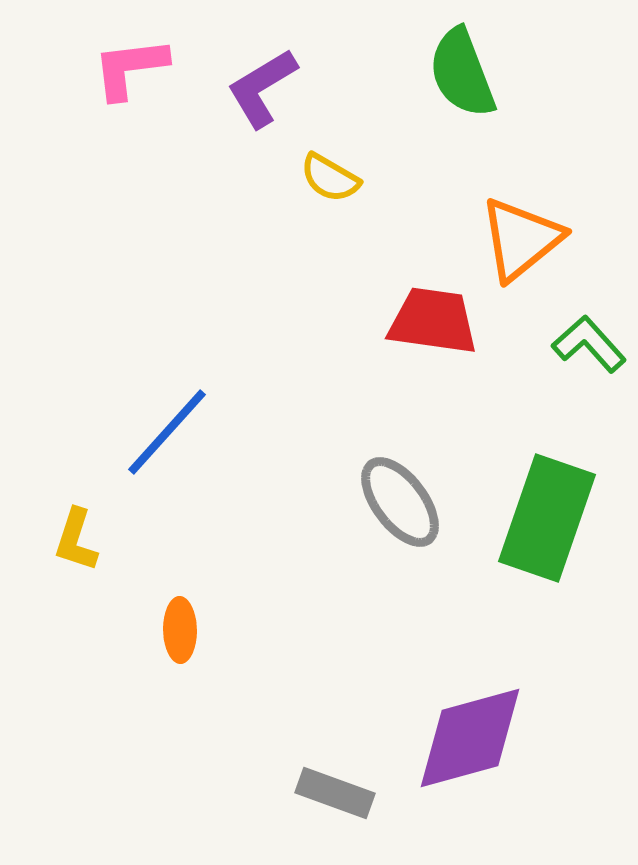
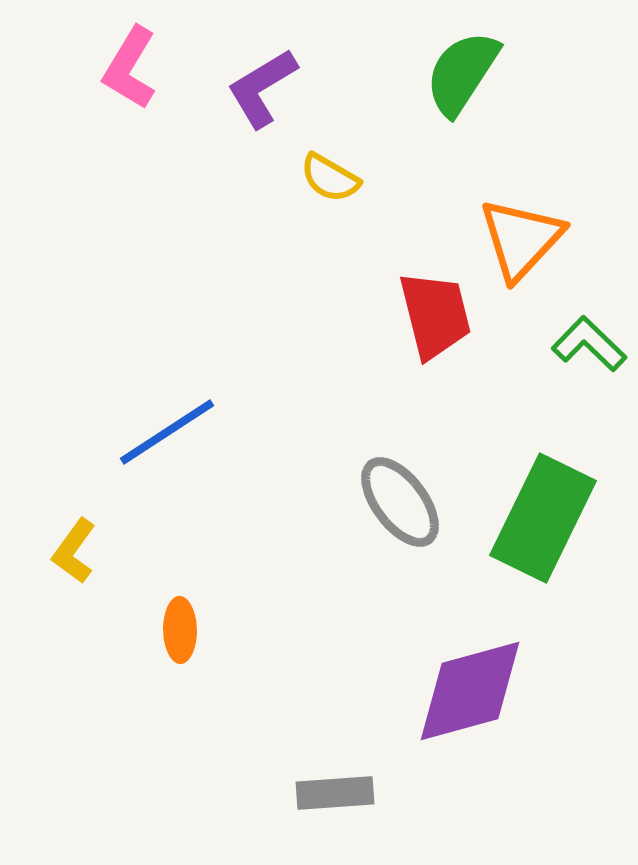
pink L-shape: rotated 52 degrees counterclockwise
green semicircle: rotated 54 degrees clockwise
orange triangle: rotated 8 degrees counterclockwise
red trapezoid: moved 2 px right, 6 px up; rotated 68 degrees clockwise
green L-shape: rotated 4 degrees counterclockwise
blue line: rotated 15 degrees clockwise
green rectangle: moved 4 px left; rotated 7 degrees clockwise
yellow L-shape: moved 2 px left, 11 px down; rotated 18 degrees clockwise
purple diamond: moved 47 px up
gray rectangle: rotated 24 degrees counterclockwise
